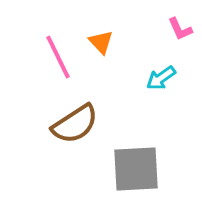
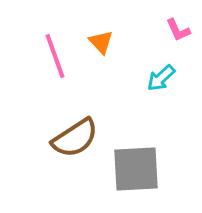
pink L-shape: moved 2 px left, 1 px down
pink line: moved 3 px left, 1 px up; rotated 6 degrees clockwise
cyan arrow: rotated 8 degrees counterclockwise
brown semicircle: moved 14 px down
